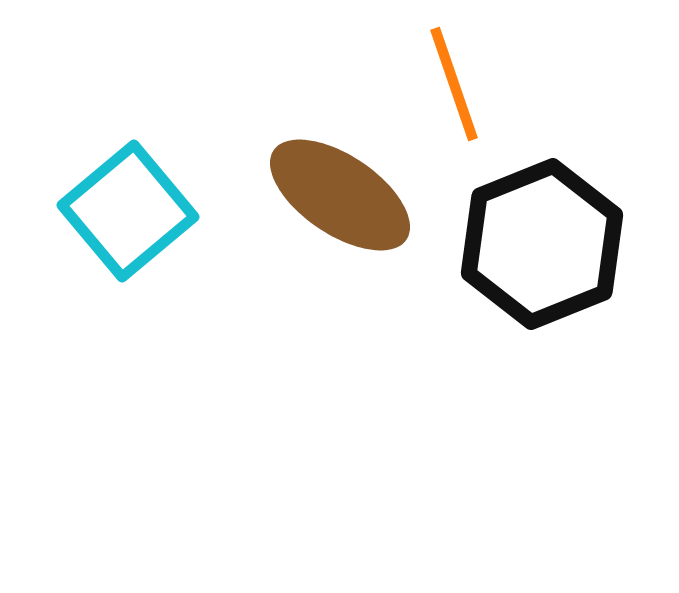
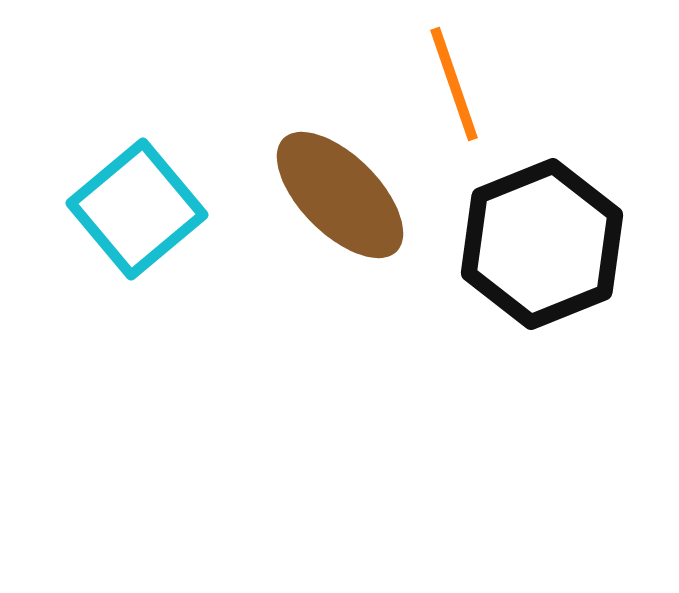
brown ellipse: rotated 11 degrees clockwise
cyan square: moved 9 px right, 2 px up
